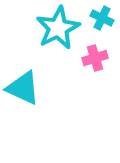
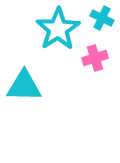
cyan star: moved 1 px down; rotated 6 degrees counterclockwise
cyan triangle: moved 1 px right, 2 px up; rotated 24 degrees counterclockwise
